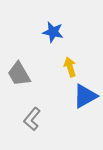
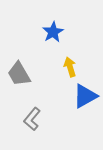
blue star: rotated 30 degrees clockwise
